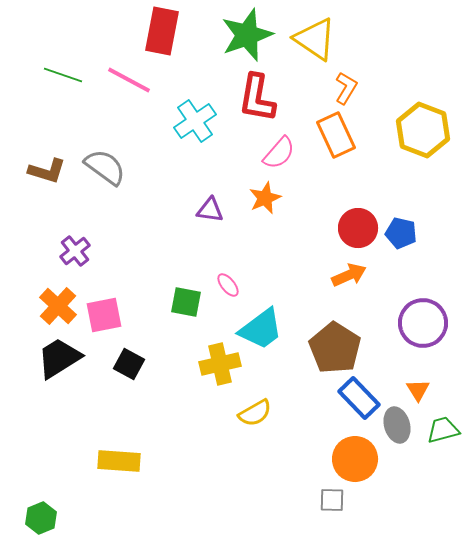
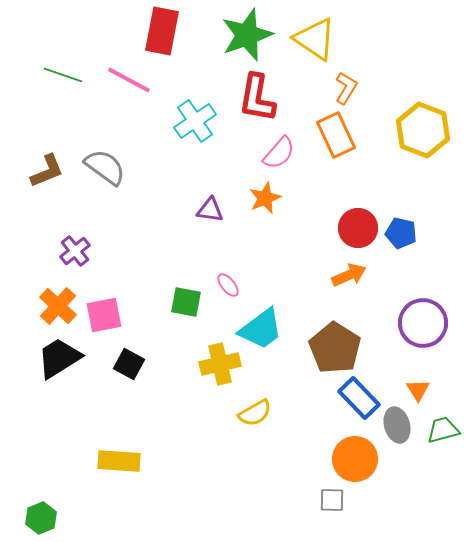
brown L-shape: rotated 39 degrees counterclockwise
